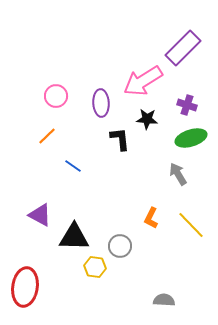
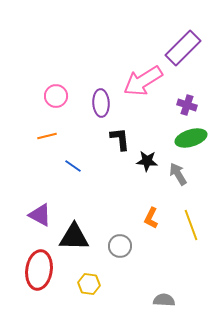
black star: moved 42 px down
orange line: rotated 30 degrees clockwise
yellow line: rotated 24 degrees clockwise
yellow hexagon: moved 6 px left, 17 px down
red ellipse: moved 14 px right, 17 px up
